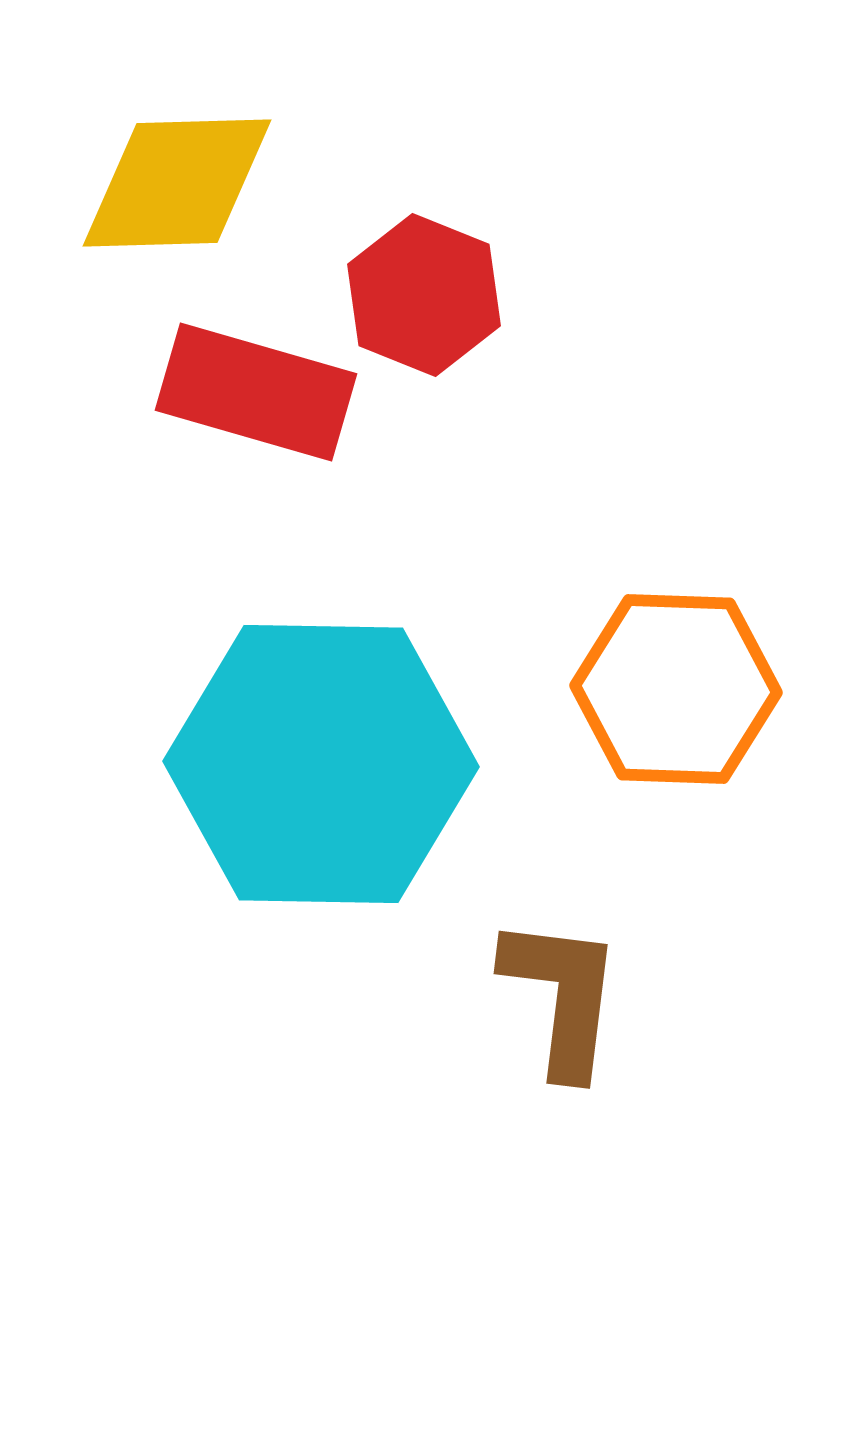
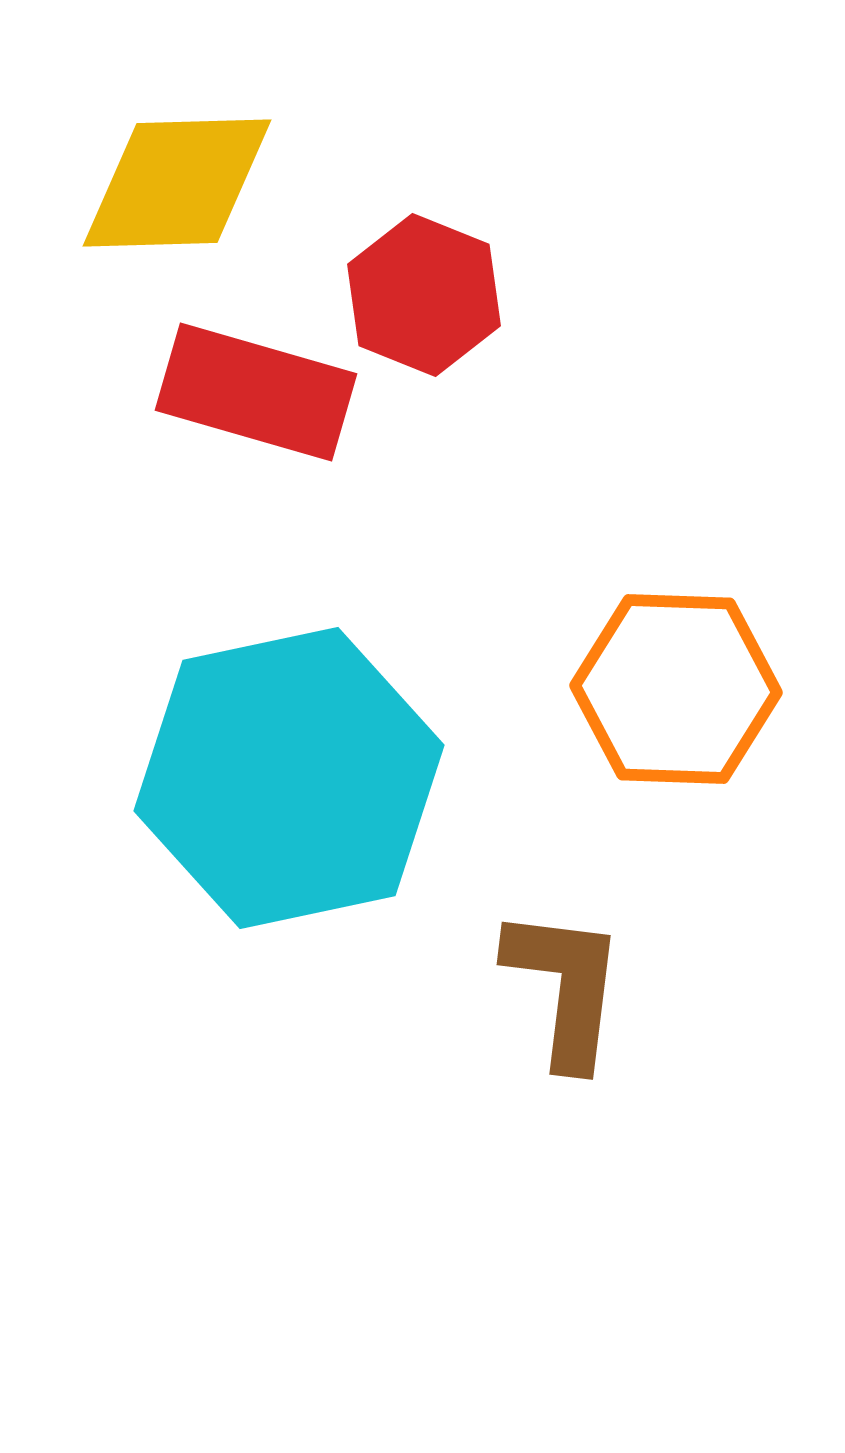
cyan hexagon: moved 32 px left, 14 px down; rotated 13 degrees counterclockwise
brown L-shape: moved 3 px right, 9 px up
